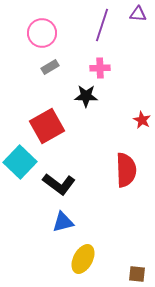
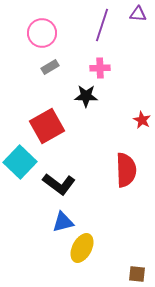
yellow ellipse: moved 1 px left, 11 px up
